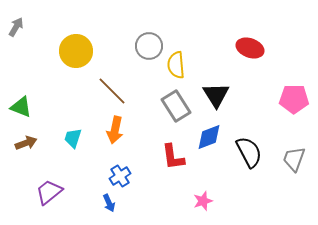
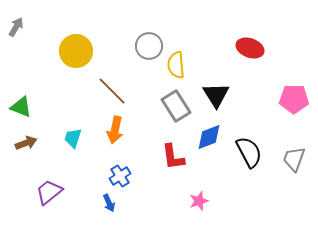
pink star: moved 4 px left
